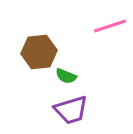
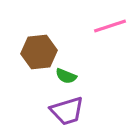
purple trapezoid: moved 4 px left, 1 px down
